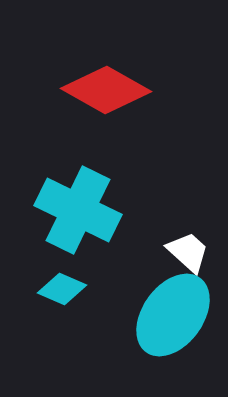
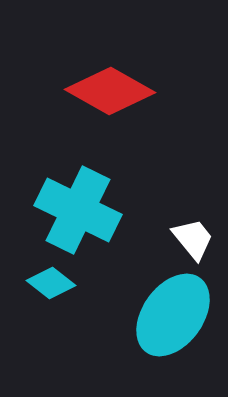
red diamond: moved 4 px right, 1 px down
white trapezoid: moved 5 px right, 13 px up; rotated 9 degrees clockwise
cyan diamond: moved 11 px left, 6 px up; rotated 15 degrees clockwise
